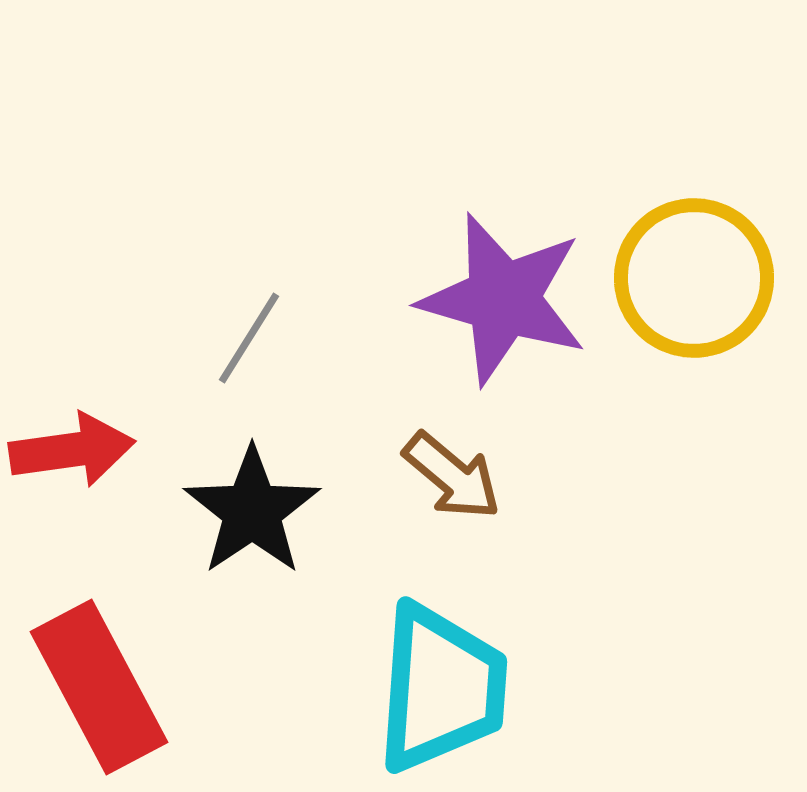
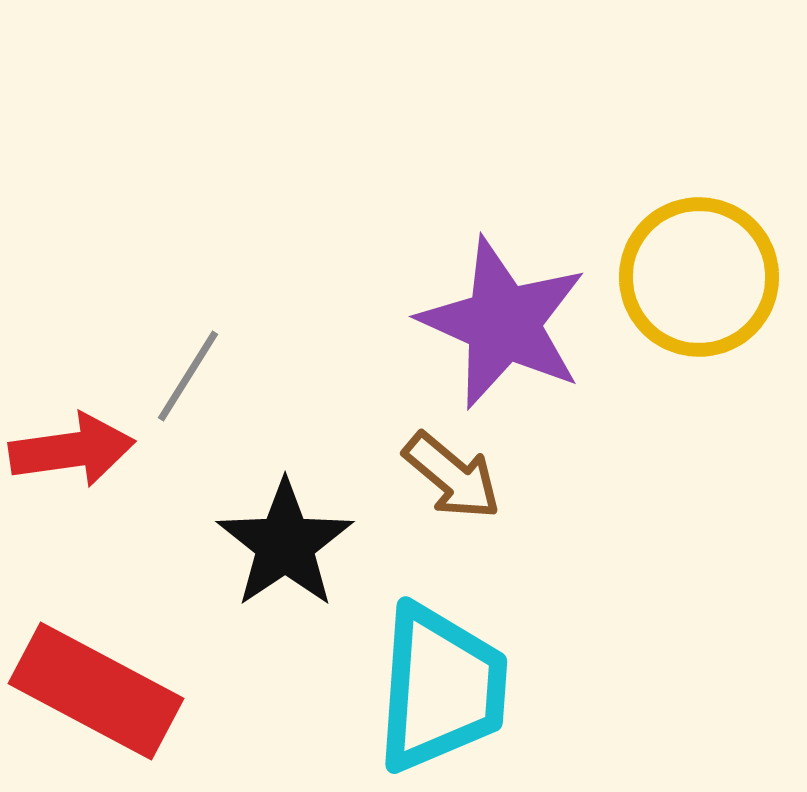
yellow circle: moved 5 px right, 1 px up
purple star: moved 24 px down; rotated 8 degrees clockwise
gray line: moved 61 px left, 38 px down
black star: moved 33 px right, 33 px down
red rectangle: moved 3 px left, 4 px down; rotated 34 degrees counterclockwise
